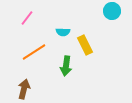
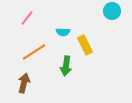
brown arrow: moved 6 px up
